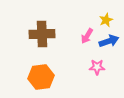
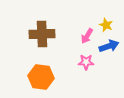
yellow star: moved 5 px down; rotated 24 degrees counterclockwise
blue arrow: moved 5 px down
pink star: moved 11 px left, 5 px up
orange hexagon: rotated 15 degrees clockwise
